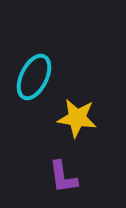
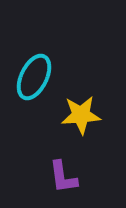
yellow star: moved 4 px right, 3 px up; rotated 12 degrees counterclockwise
